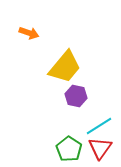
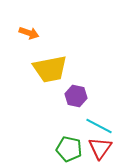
yellow trapezoid: moved 15 px left, 2 px down; rotated 39 degrees clockwise
cyan line: rotated 60 degrees clockwise
green pentagon: rotated 20 degrees counterclockwise
